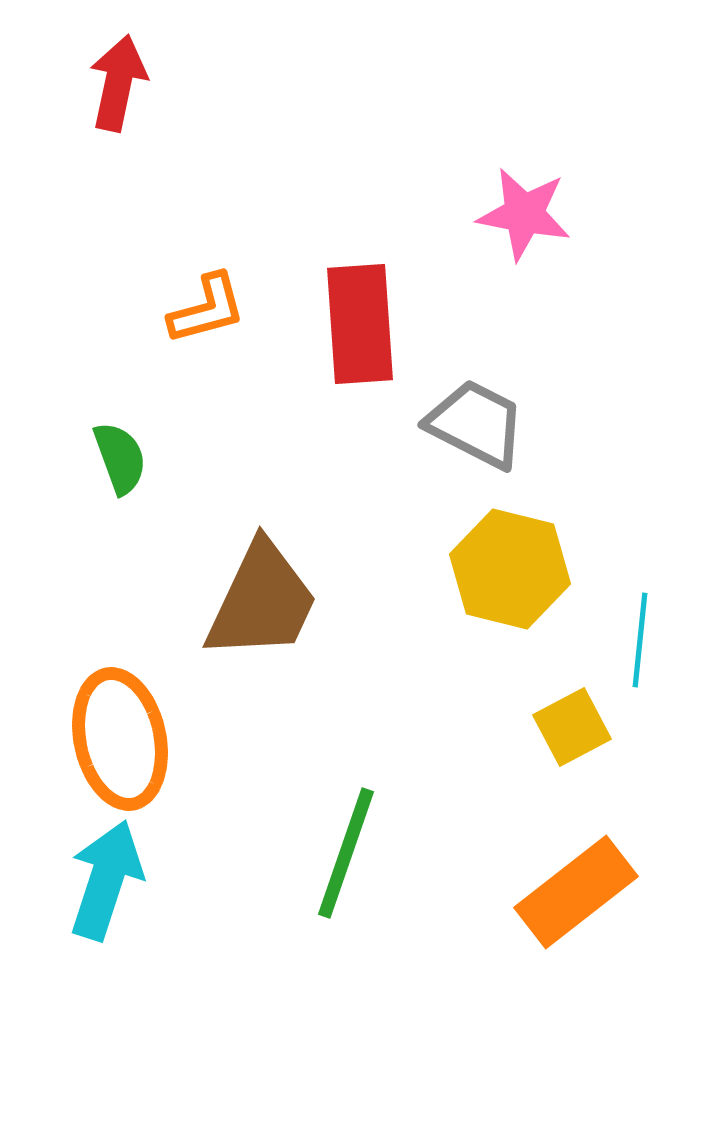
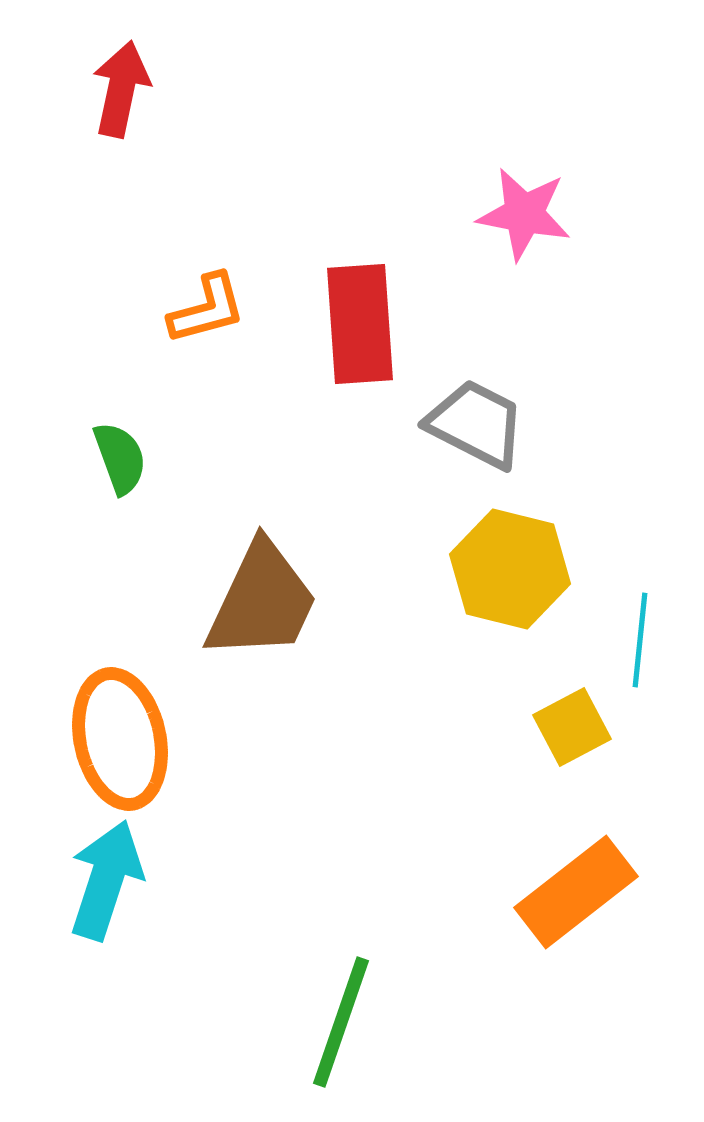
red arrow: moved 3 px right, 6 px down
green line: moved 5 px left, 169 px down
